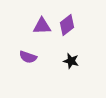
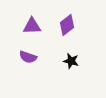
purple triangle: moved 10 px left
